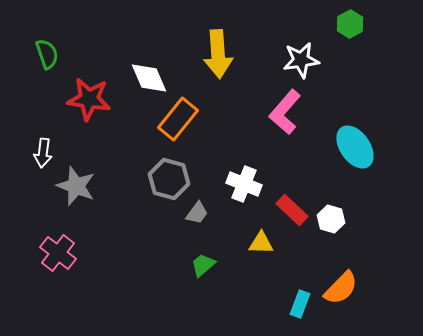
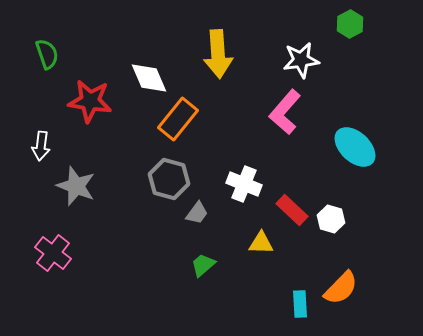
red star: moved 1 px right, 2 px down
cyan ellipse: rotated 12 degrees counterclockwise
white arrow: moved 2 px left, 7 px up
pink cross: moved 5 px left
cyan rectangle: rotated 24 degrees counterclockwise
